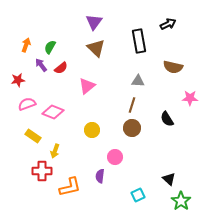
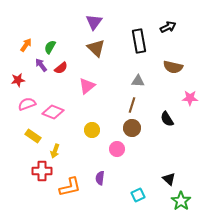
black arrow: moved 3 px down
orange arrow: rotated 16 degrees clockwise
pink circle: moved 2 px right, 8 px up
purple semicircle: moved 2 px down
